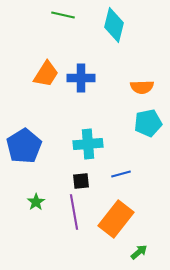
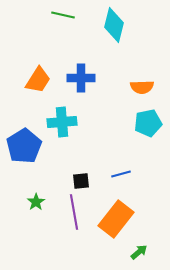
orange trapezoid: moved 8 px left, 6 px down
cyan cross: moved 26 px left, 22 px up
